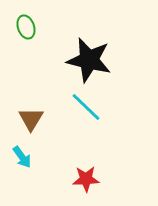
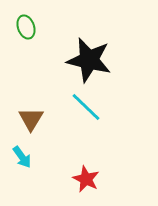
red star: rotated 28 degrees clockwise
